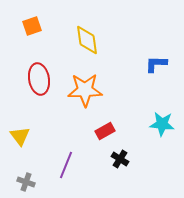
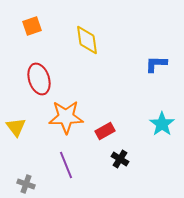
red ellipse: rotated 8 degrees counterclockwise
orange star: moved 19 px left, 27 px down
cyan star: rotated 30 degrees clockwise
yellow triangle: moved 4 px left, 9 px up
purple line: rotated 44 degrees counterclockwise
gray cross: moved 2 px down
